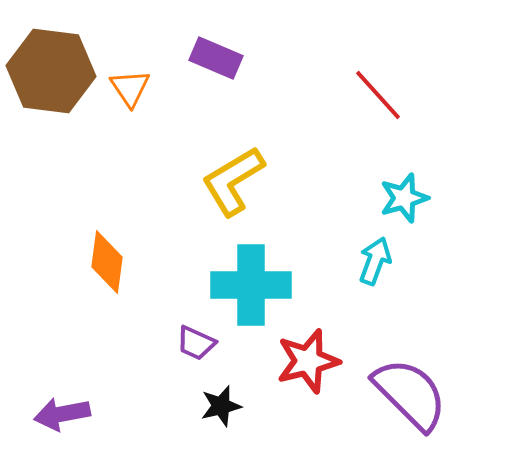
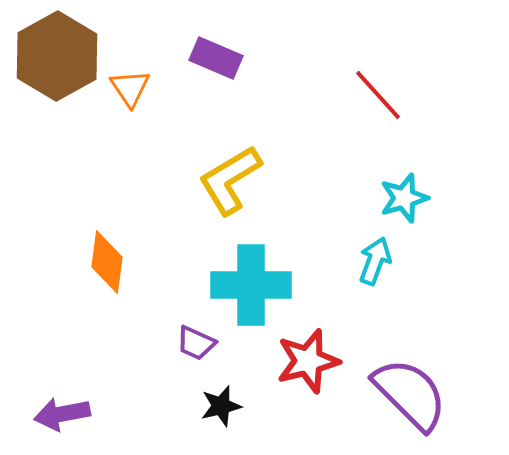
brown hexagon: moved 6 px right, 15 px up; rotated 24 degrees clockwise
yellow L-shape: moved 3 px left, 1 px up
